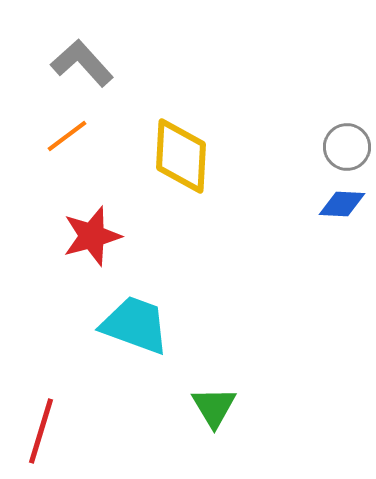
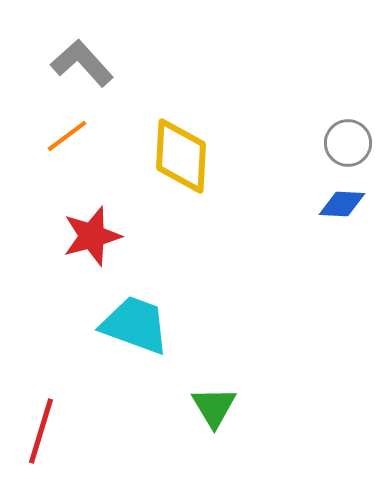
gray circle: moved 1 px right, 4 px up
